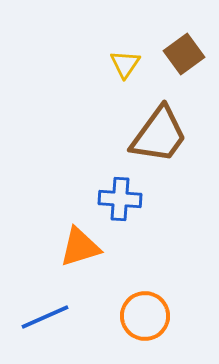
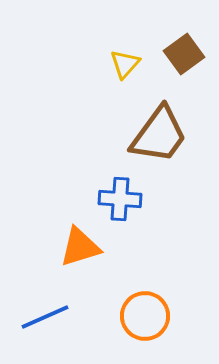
yellow triangle: rotated 8 degrees clockwise
